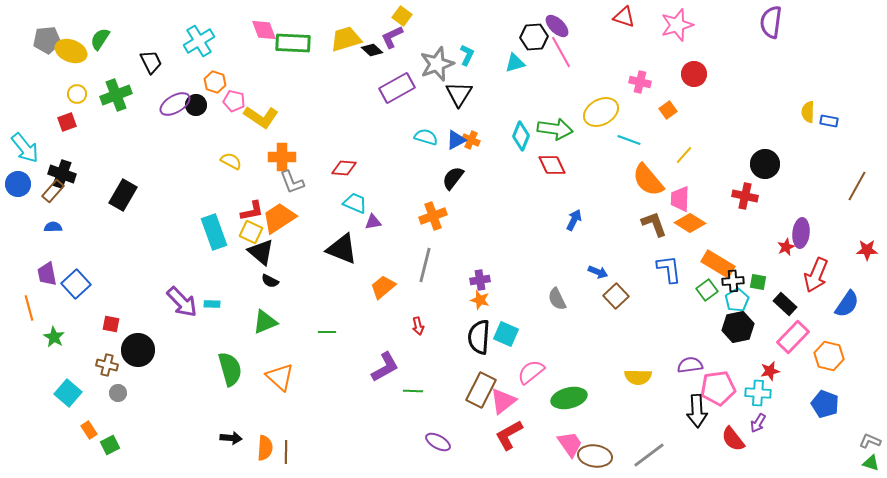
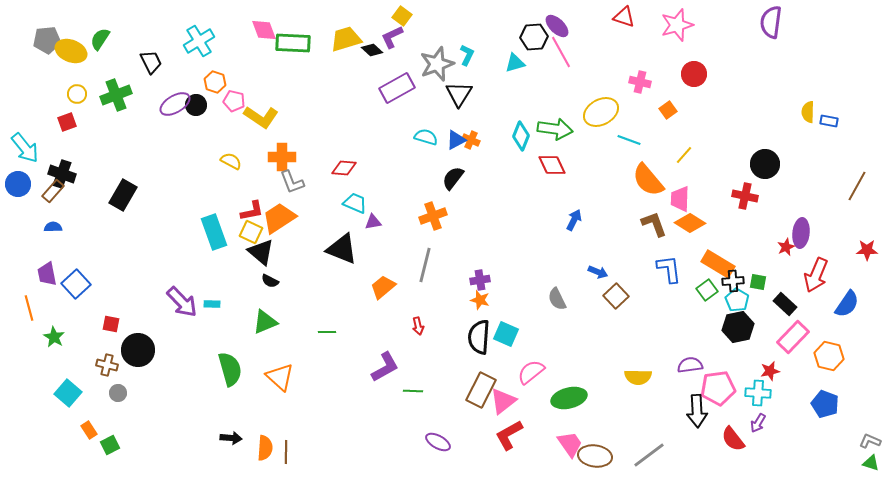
cyan pentagon at (737, 300): rotated 10 degrees counterclockwise
